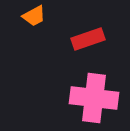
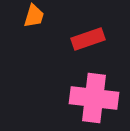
orange trapezoid: rotated 45 degrees counterclockwise
